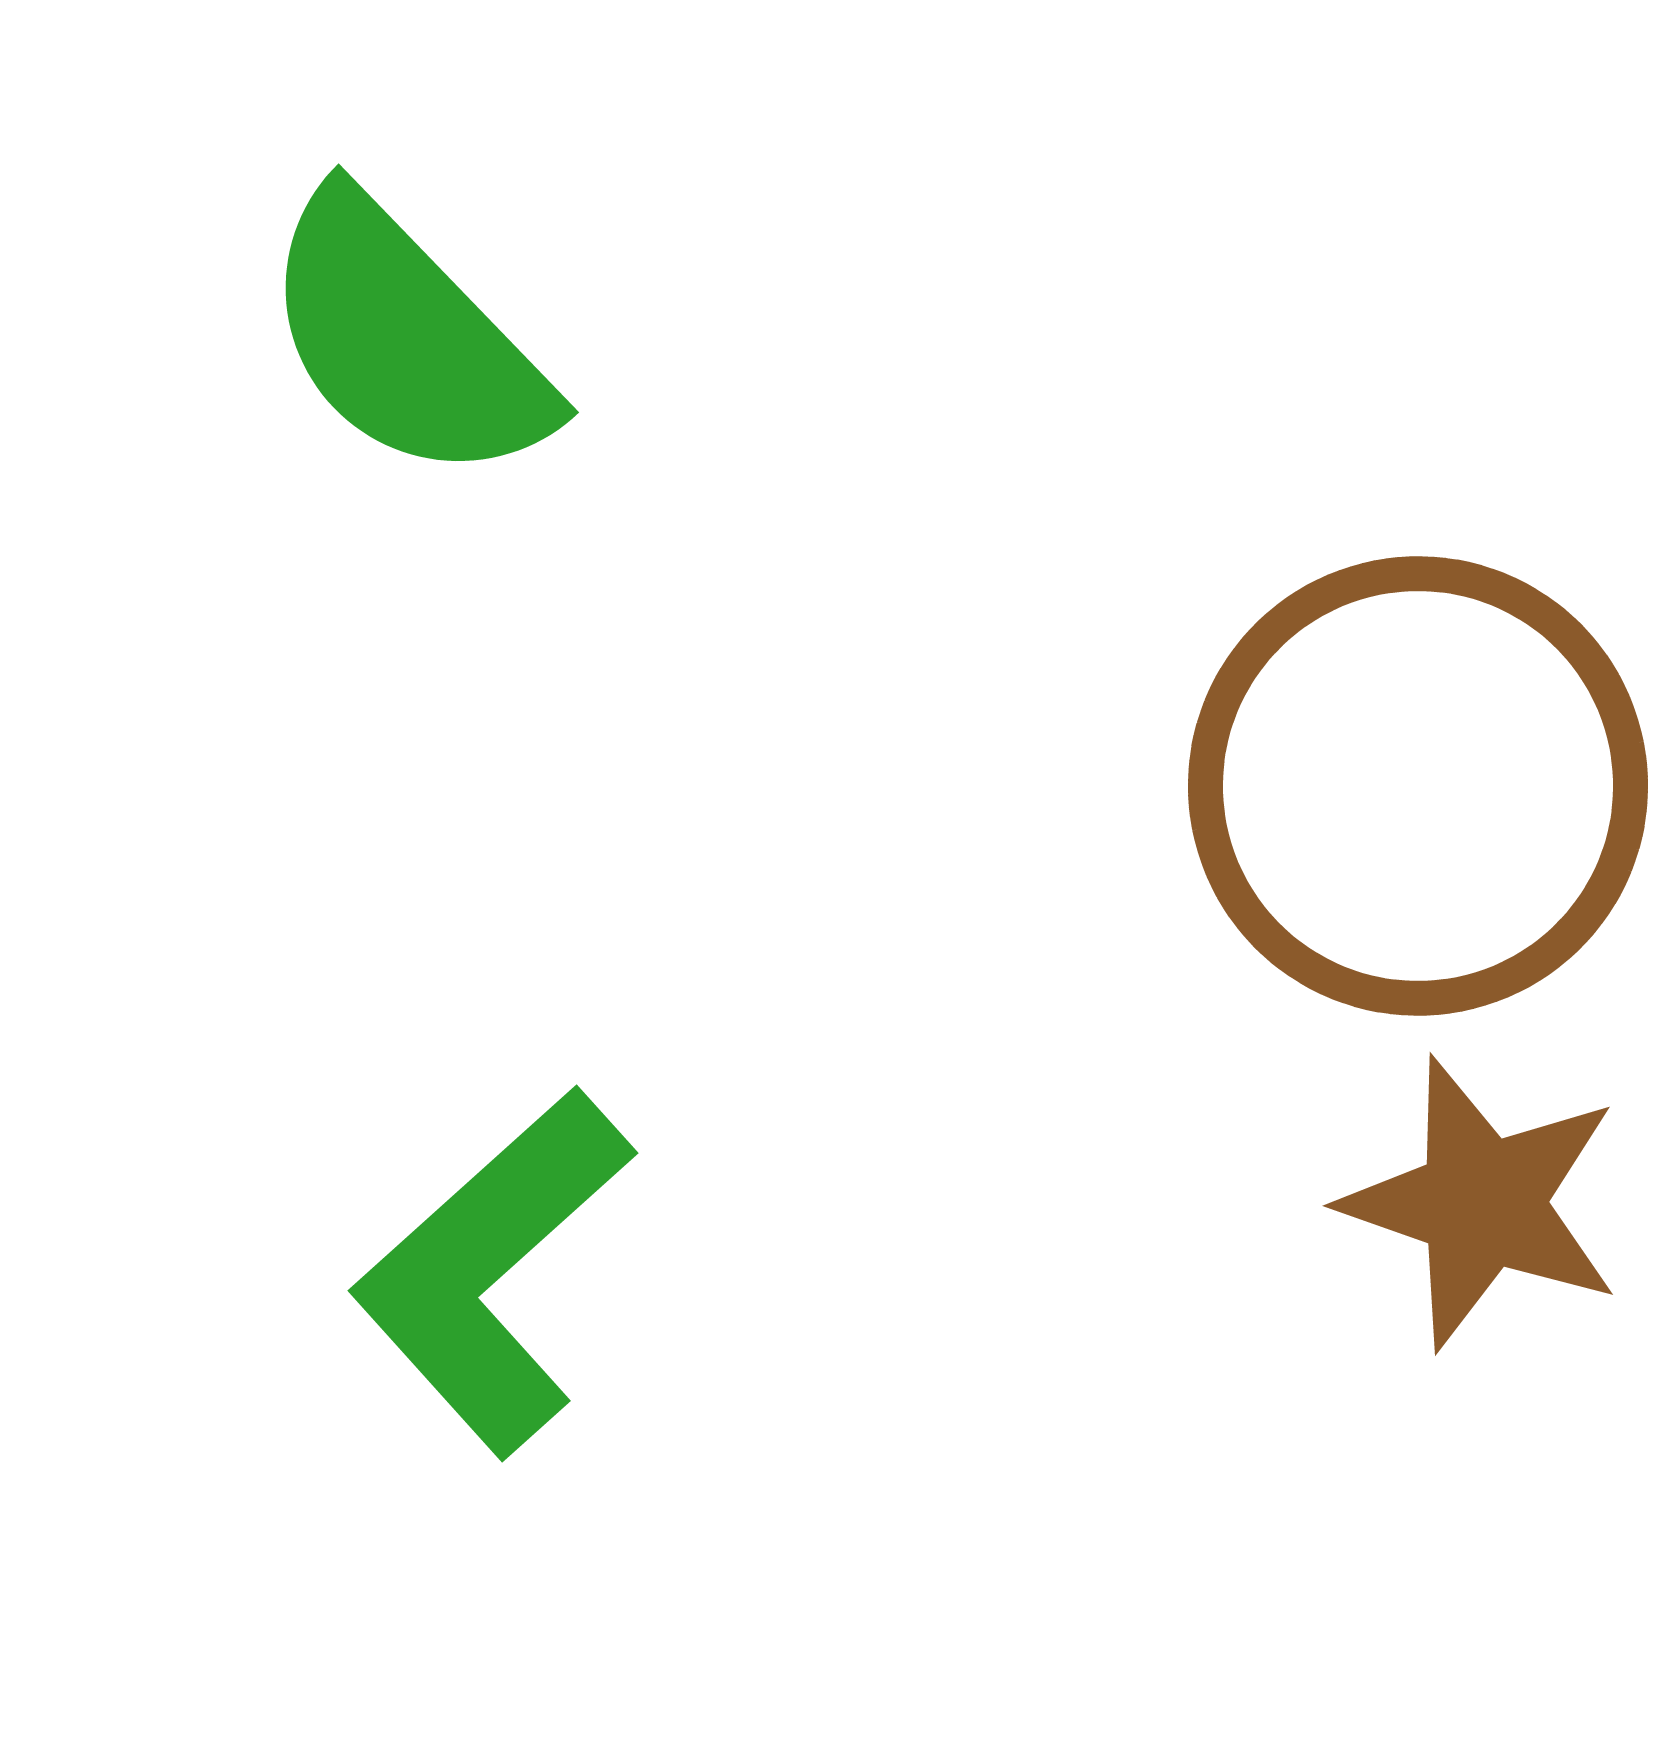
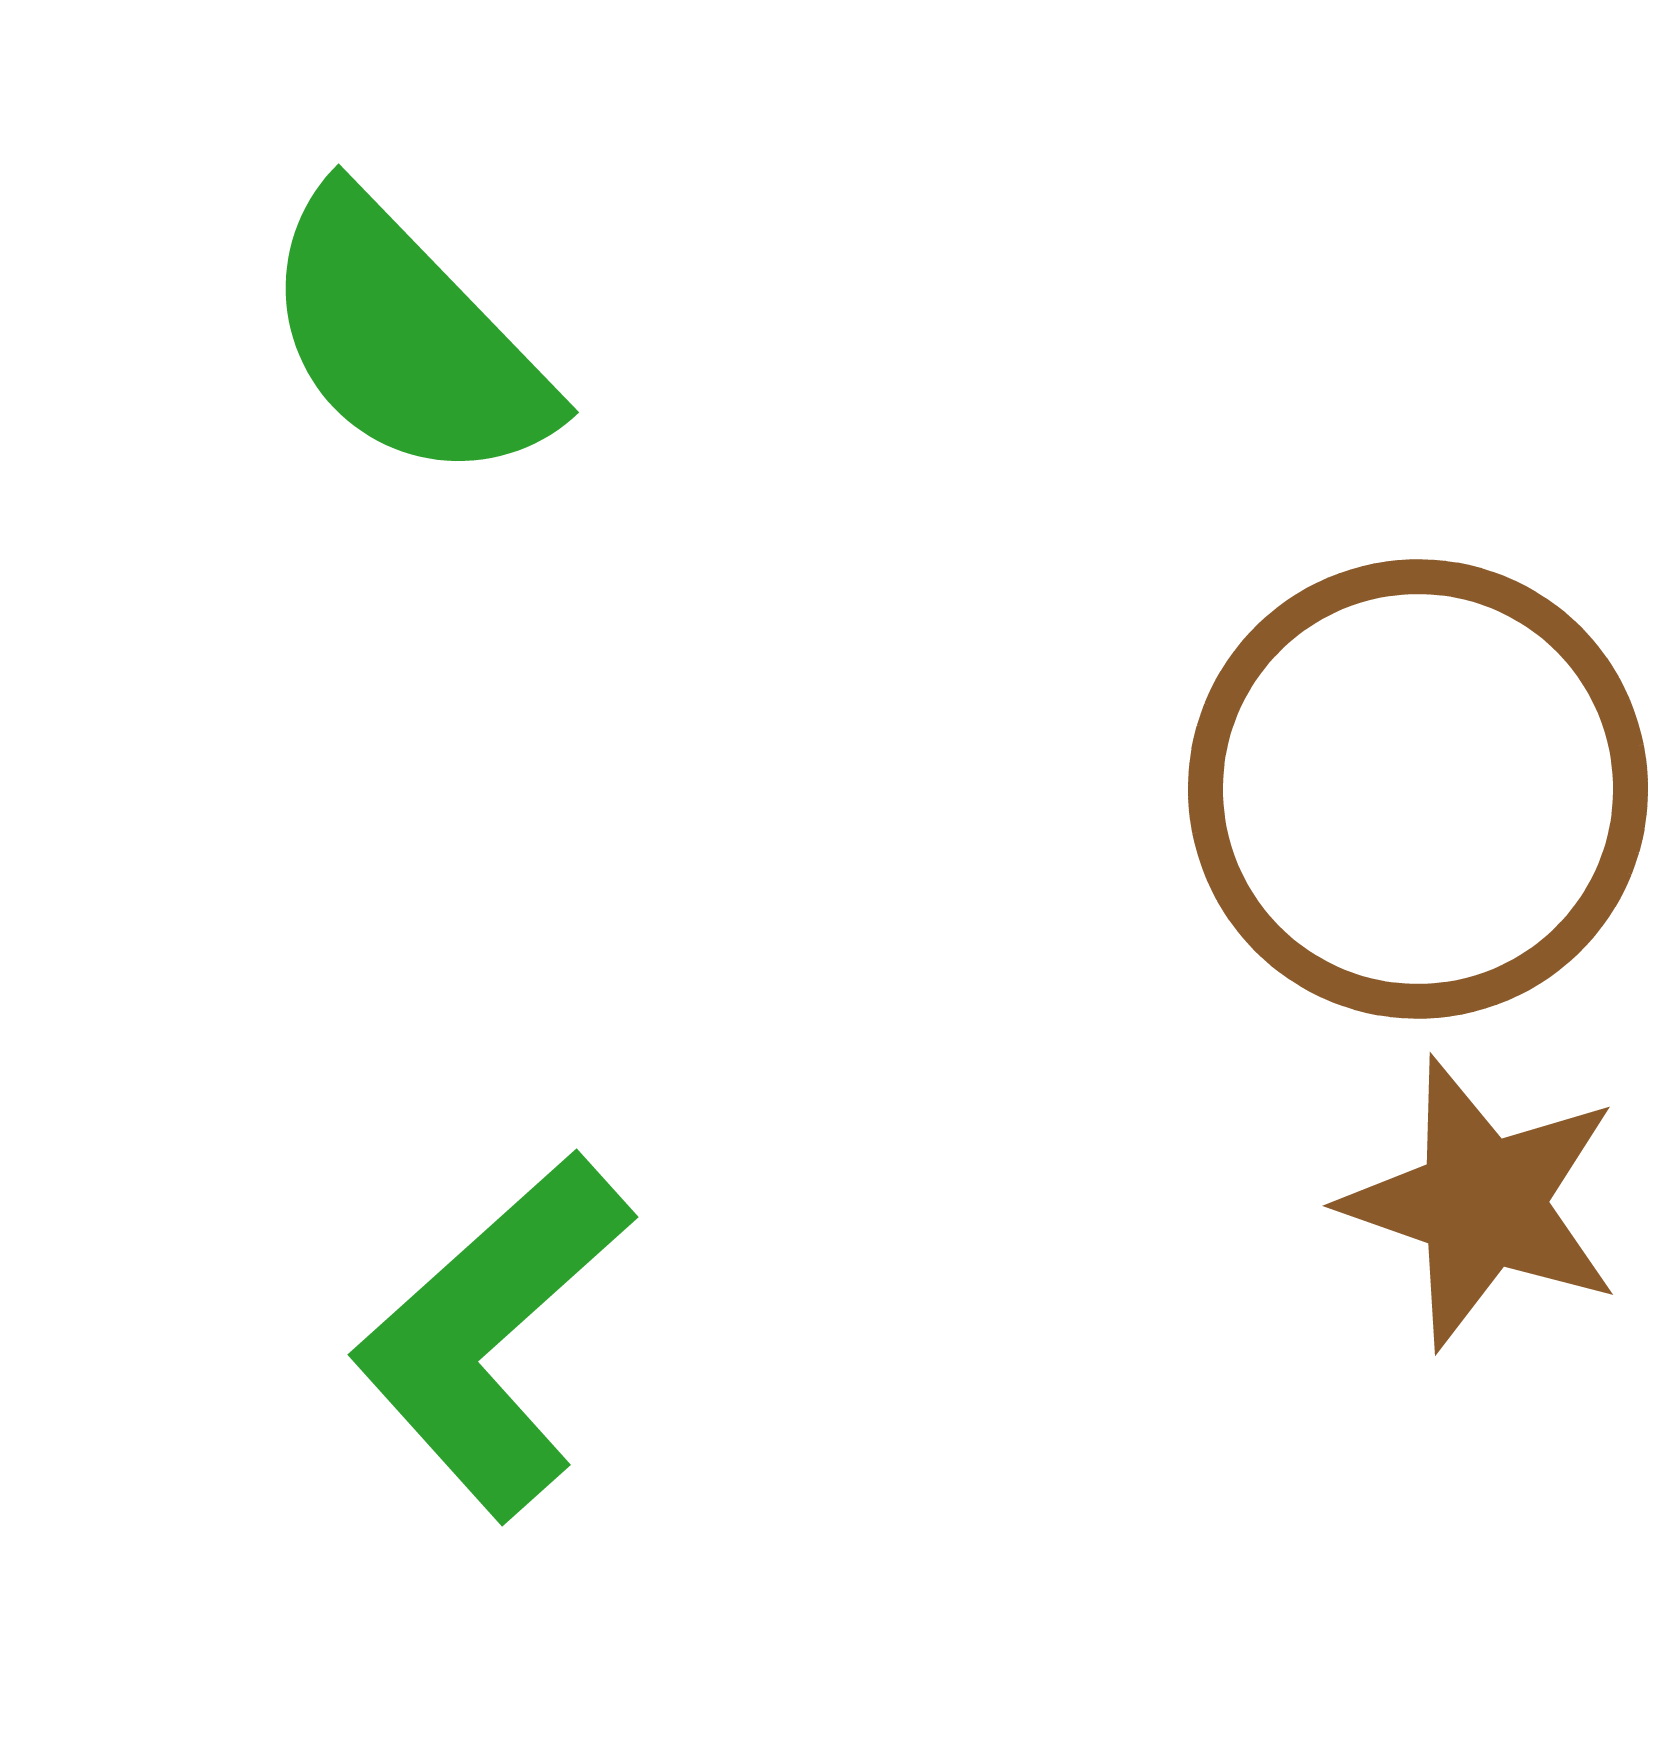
brown circle: moved 3 px down
green L-shape: moved 64 px down
